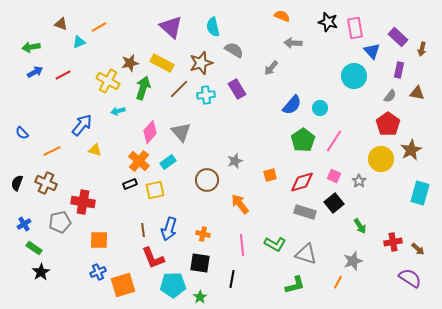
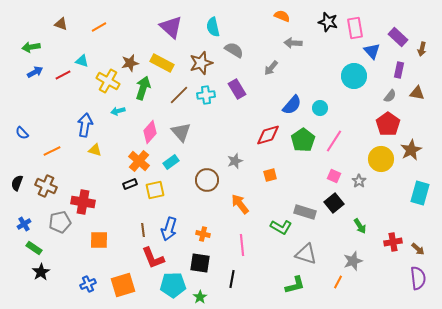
cyan triangle at (79, 42): moved 3 px right, 19 px down; rotated 40 degrees clockwise
brown line at (179, 89): moved 6 px down
blue arrow at (82, 125): moved 3 px right; rotated 30 degrees counterclockwise
cyan rectangle at (168, 162): moved 3 px right
red diamond at (302, 182): moved 34 px left, 47 px up
brown cross at (46, 183): moved 3 px down
green L-shape at (275, 244): moved 6 px right, 17 px up
blue cross at (98, 272): moved 10 px left, 12 px down
purple semicircle at (410, 278): moved 8 px right; rotated 50 degrees clockwise
